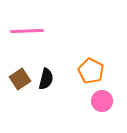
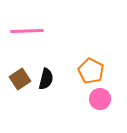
pink circle: moved 2 px left, 2 px up
